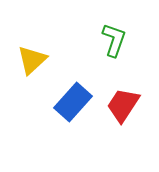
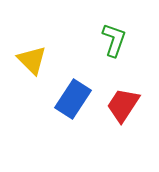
yellow triangle: rotated 32 degrees counterclockwise
blue rectangle: moved 3 px up; rotated 9 degrees counterclockwise
